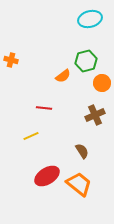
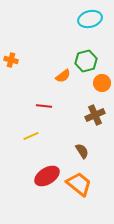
red line: moved 2 px up
